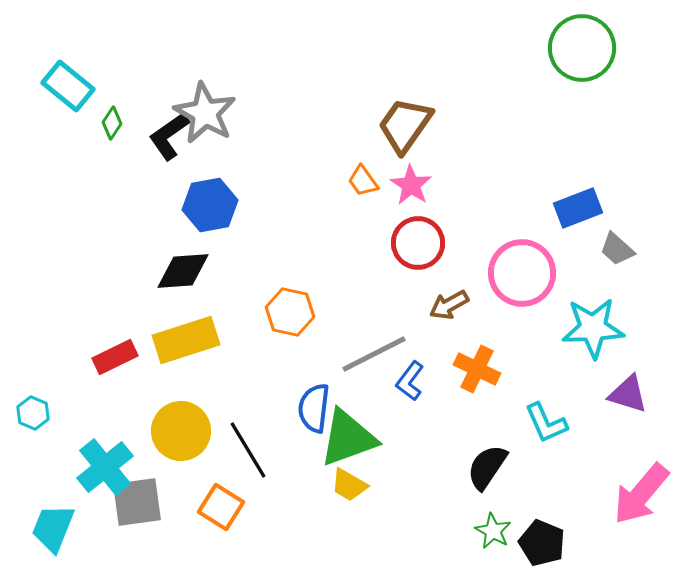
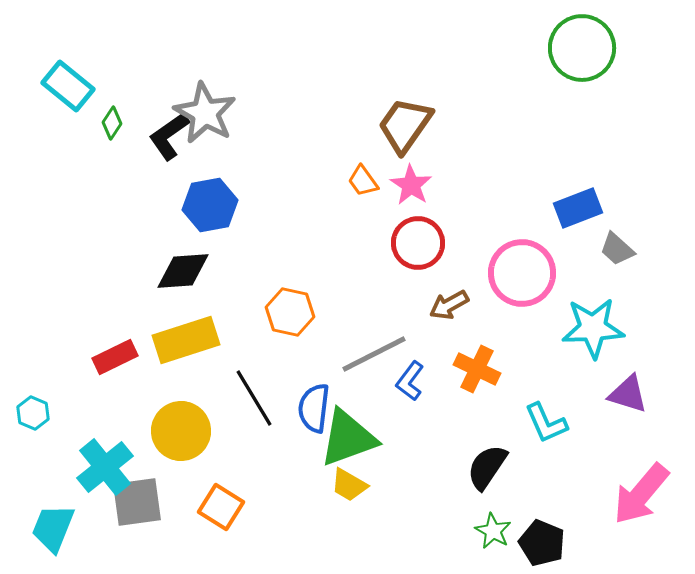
black line: moved 6 px right, 52 px up
